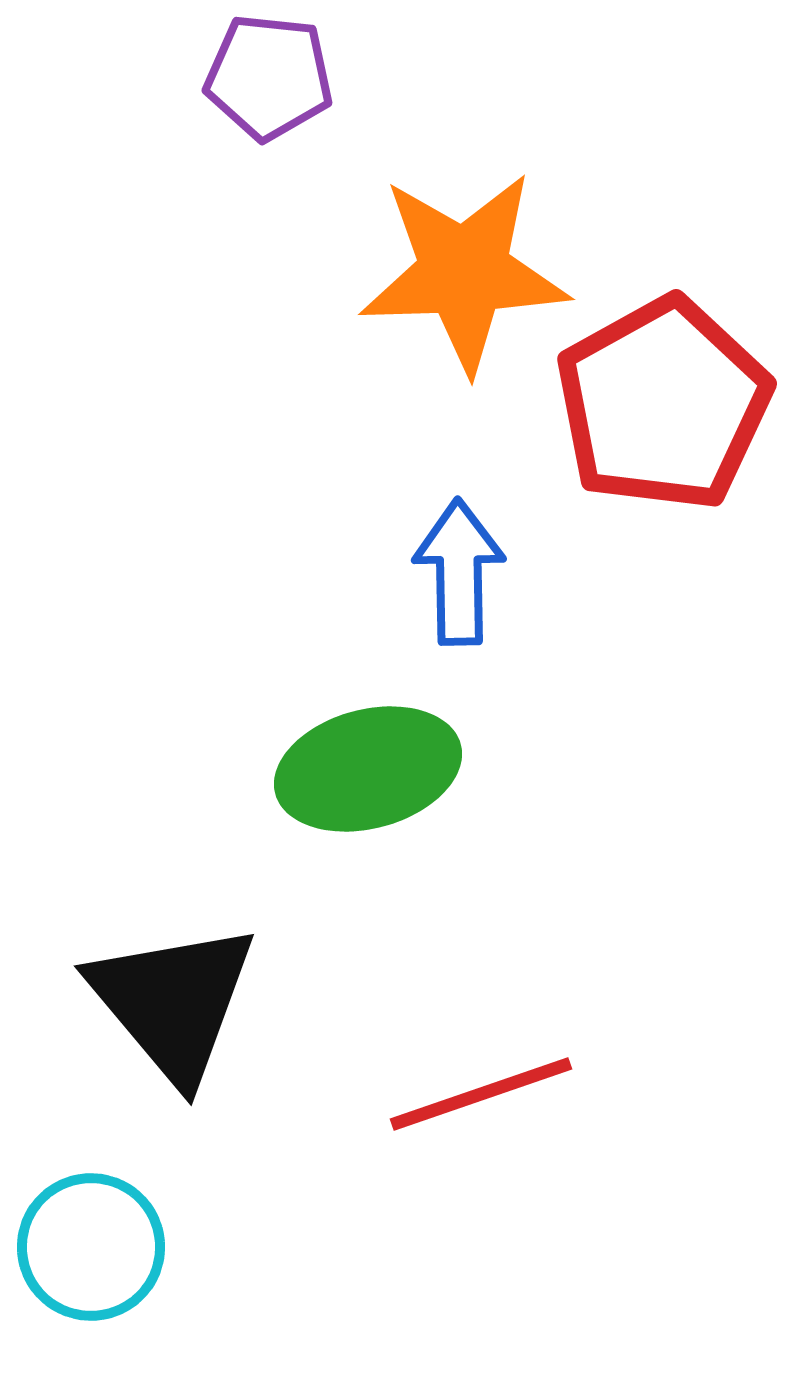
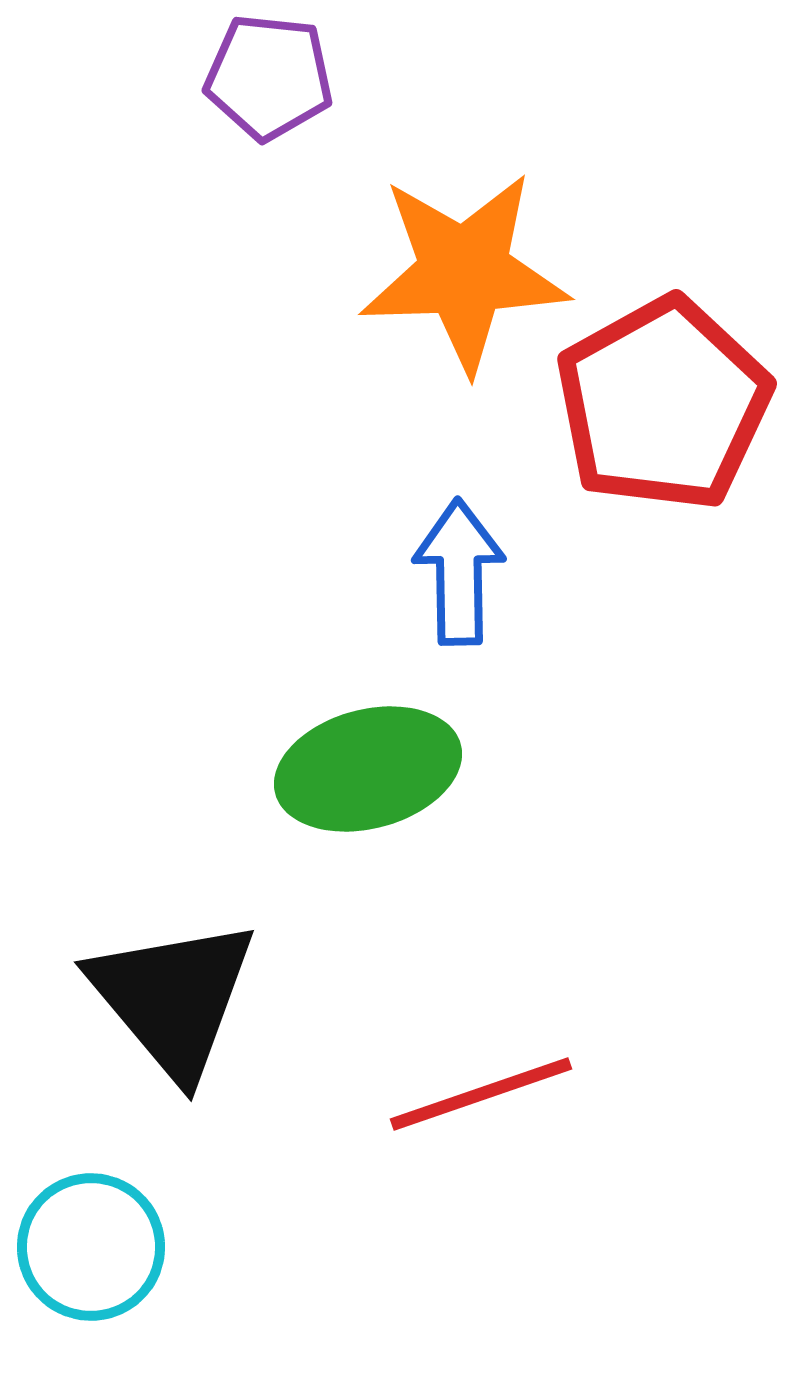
black triangle: moved 4 px up
